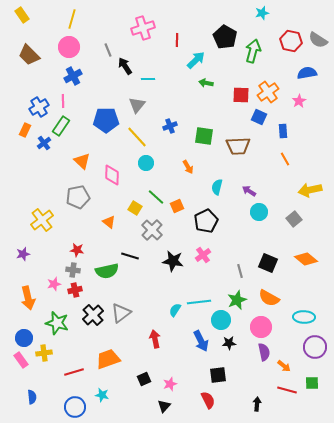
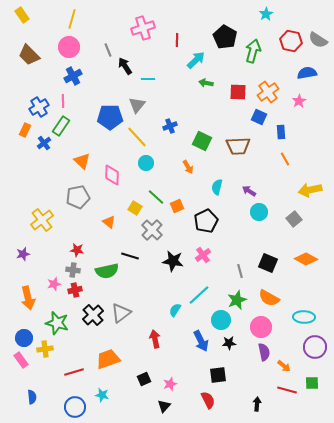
cyan star at (262, 13): moved 4 px right, 1 px down; rotated 16 degrees counterclockwise
red square at (241, 95): moved 3 px left, 3 px up
blue pentagon at (106, 120): moved 4 px right, 3 px up
blue rectangle at (283, 131): moved 2 px left, 1 px down
green square at (204, 136): moved 2 px left, 5 px down; rotated 18 degrees clockwise
orange diamond at (306, 259): rotated 10 degrees counterclockwise
cyan line at (199, 302): moved 7 px up; rotated 35 degrees counterclockwise
yellow cross at (44, 353): moved 1 px right, 4 px up
